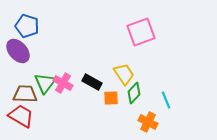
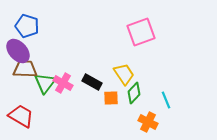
brown trapezoid: moved 25 px up
